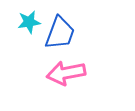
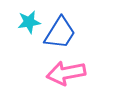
blue trapezoid: rotated 12 degrees clockwise
